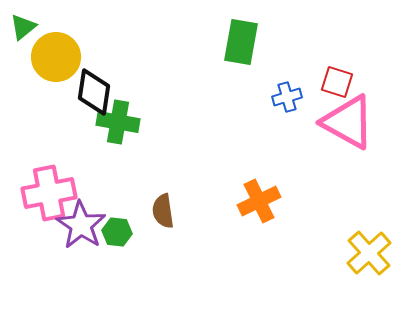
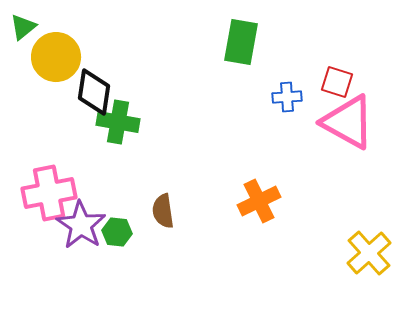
blue cross: rotated 12 degrees clockwise
